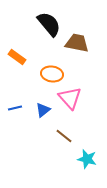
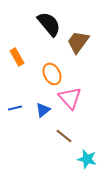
brown trapezoid: moved 1 px right, 1 px up; rotated 65 degrees counterclockwise
orange rectangle: rotated 24 degrees clockwise
orange ellipse: rotated 55 degrees clockwise
